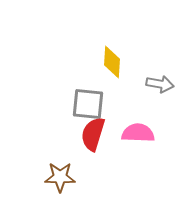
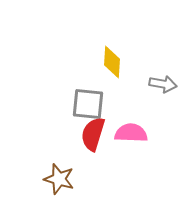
gray arrow: moved 3 px right
pink semicircle: moved 7 px left
brown star: moved 1 px left, 2 px down; rotated 16 degrees clockwise
